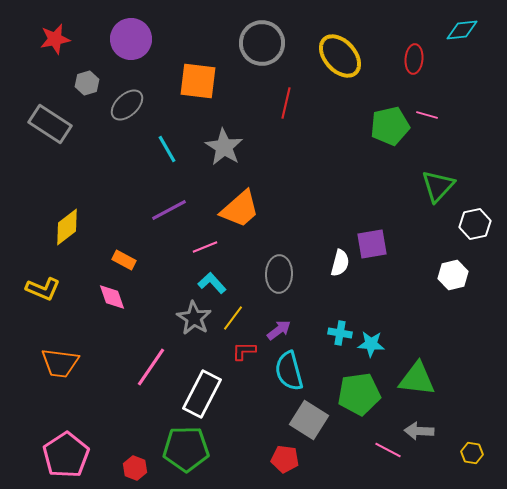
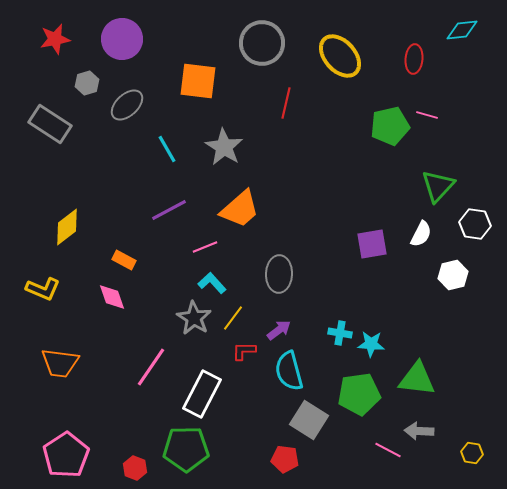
purple circle at (131, 39): moved 9 px left
white hexagon at (475, 224): rotated 20 degrees clockwise
white semicircle at (340, 263): moved 81 px right, 29 px up; rotated 12 degrees clockwise
